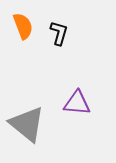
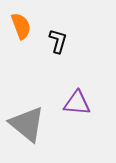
orange semicircle: moved 2 px left
black L-shape: moved 1 px left, 8 px down
